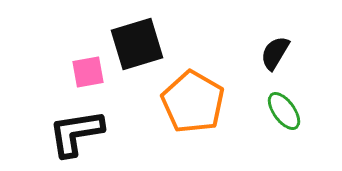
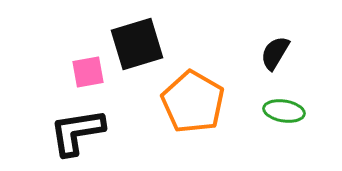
green ellipse: rotated 45 degrees counterclockwise
black L-shape: moved 1 px right, 1 px up
